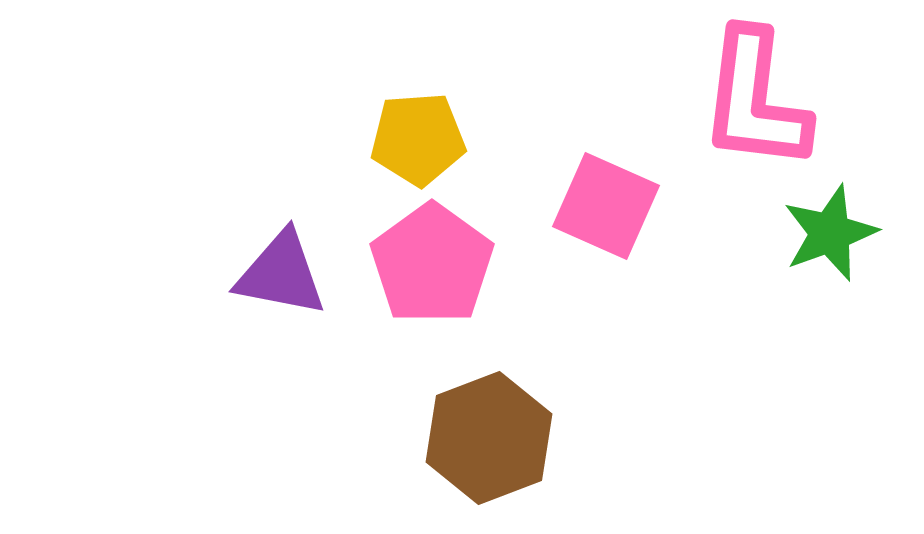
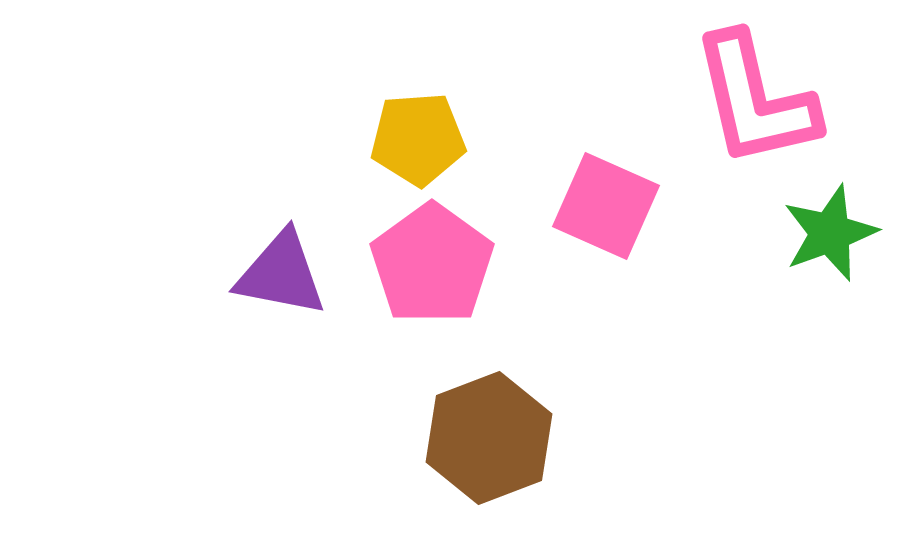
pink L-shape: rotated 20 degrees counterclockwise
